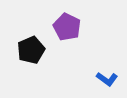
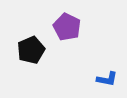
blue L-shape: rotated 25 degrees counterclockwise
